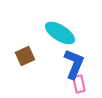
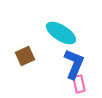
cyan ellipse: moved 1 px right
